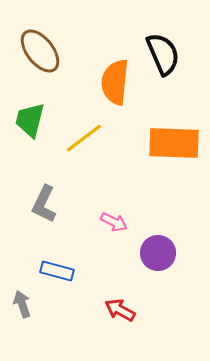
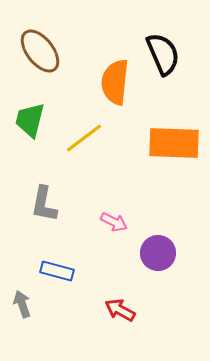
gray L-shape: rotated 15 degrees counterclockwise
